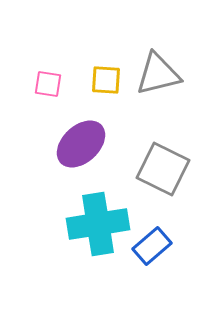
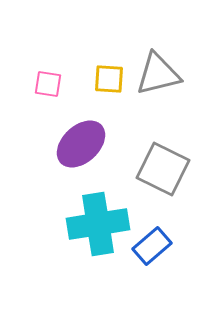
yellow square: moved 3 px right, 1 px up
